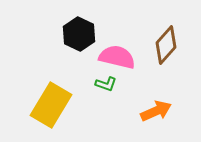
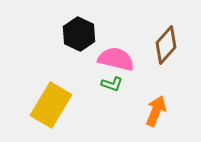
pink semicircle: moved 1 px left, 2 px down
green L-shape: moved 6 px right
orange arrow: rotated 44 degrees counterclockwise
